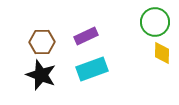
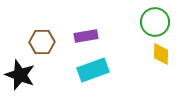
purple rectangle: rotated 15 degrees clockwise
yellow diamond: moved 1 px left, 1 px down
cyan rectangle: moved 1 px right, 1 px down
black star: moved 21 px left
